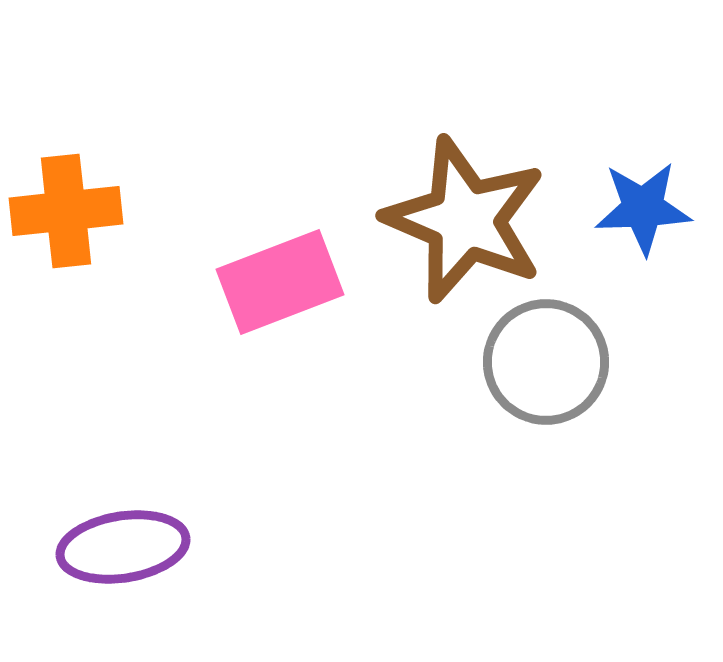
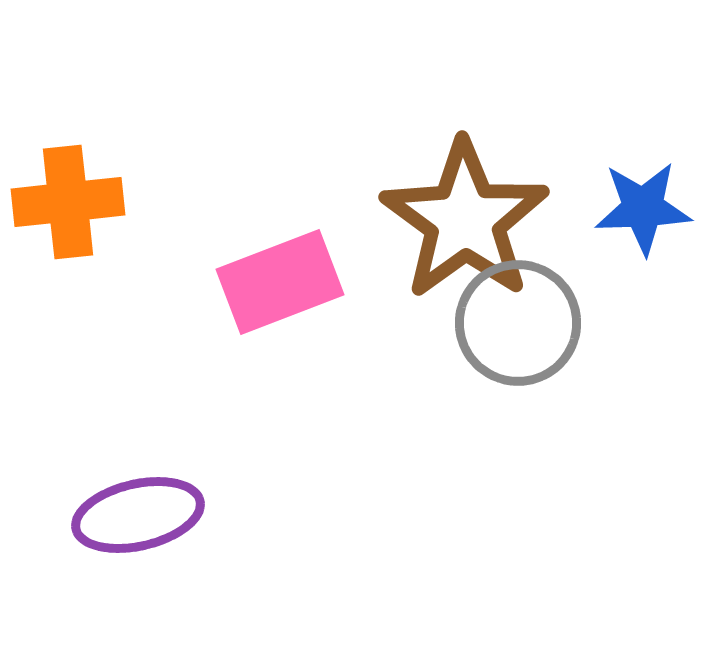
orange cross: moved 2 px right, 9 px up
brown star: rotated 13 degrees clockwise
gray circle: moved 28 px left, 39 px up
purple ellipse: moved 15 px right, 32 px up; rotated 4 degrees counterclockwise
